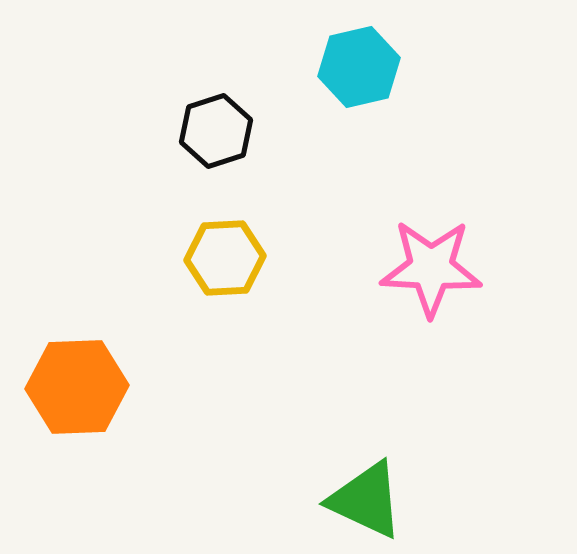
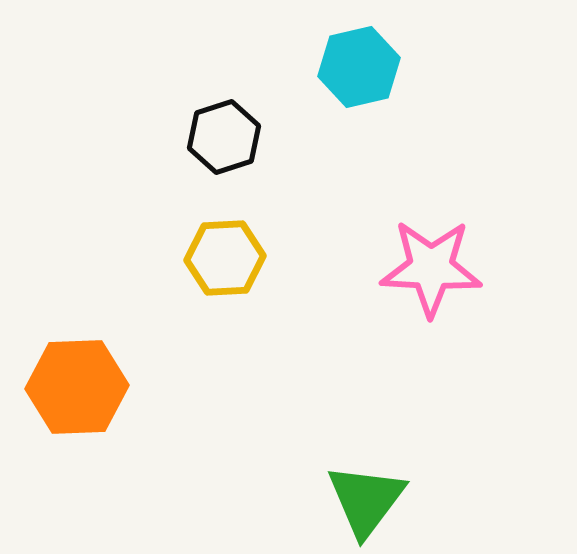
black hexagon: moved 8 px right, 6 px down
green triangle: rotated 42 degrees clockwise
